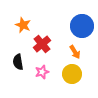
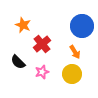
black semicircle: rotated 35 degrees counterclockwise
